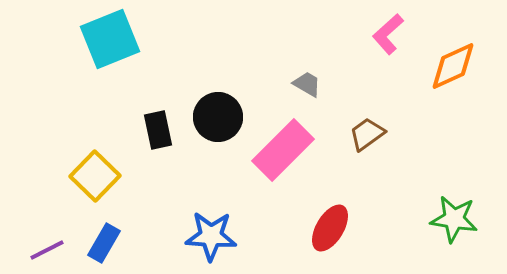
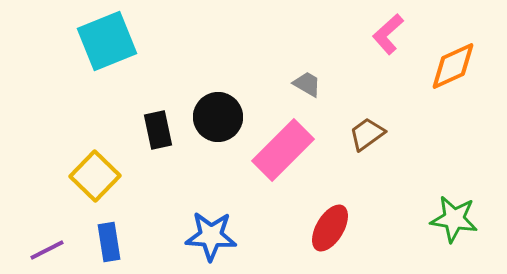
cyan square: moved 3 px left, 2 px down
blue rectangle: moved 5 px right, 1 px up; rotated 39 degrees counterclockwise
